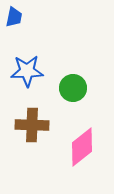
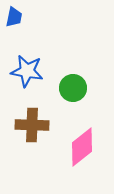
blue star: rotated 12 degrees clockwise
